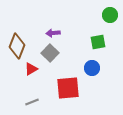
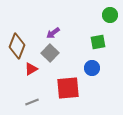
purple arrow: rotated 32 degrees counterclockwise
